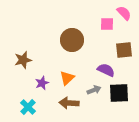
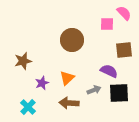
brown star: moved 1 px down
purple semicircle: moved 3 px right, 1 px down
